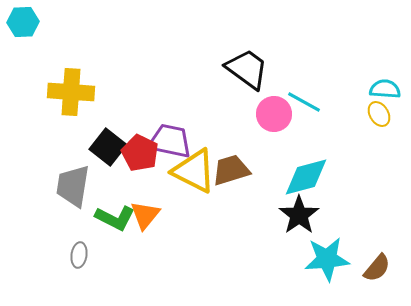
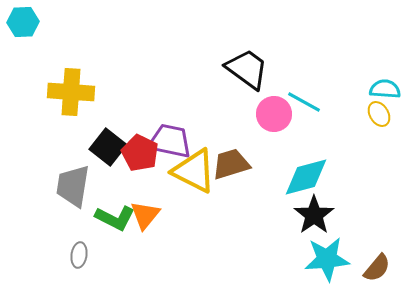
brown trapezoid: moved 6 px up
black star: moved 15 px right
